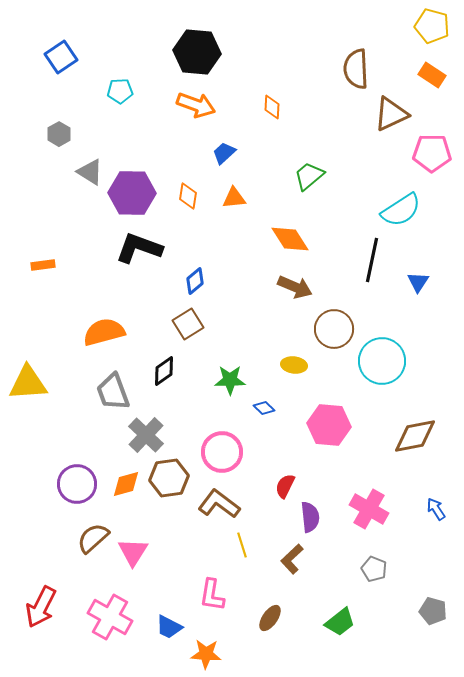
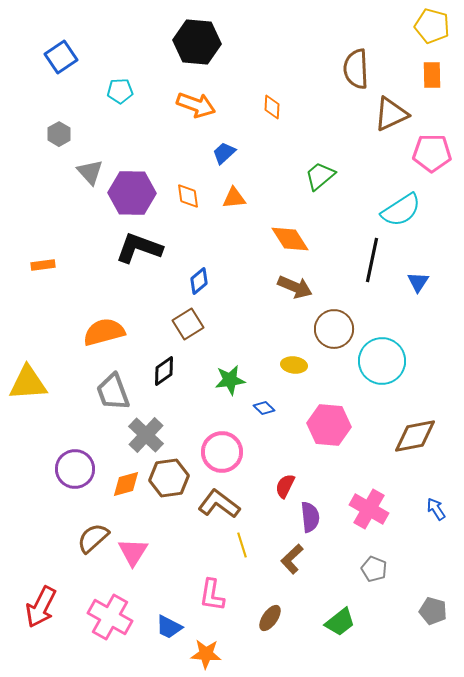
black hexagon at (197, 52): moved 10 px up
orange rectangle at (432, 75): rotated 56 degrees clockwise
gray triangle at (90, 172): rotated 16 degrees clockwise
green trapezoid at (309, 176): moved 11 px right
orange diamond at (188, 196): rotated 16 degrees counterclockwise
blue diamond at (195, 281): moved 4 px right
green star at (230, 380): rotated 8 degrees counterclockwise
purple circle at (77, 484): moved 2 px left, 15 px up
